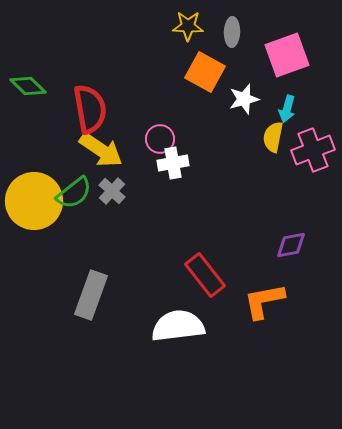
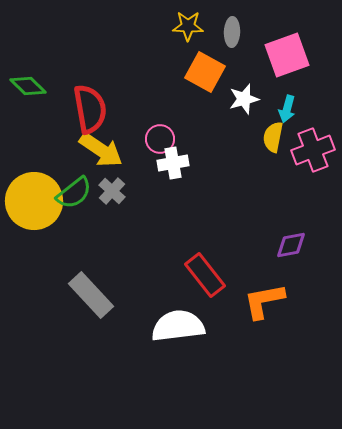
gray rectangle: rotated 63 degrees counterclockwise
